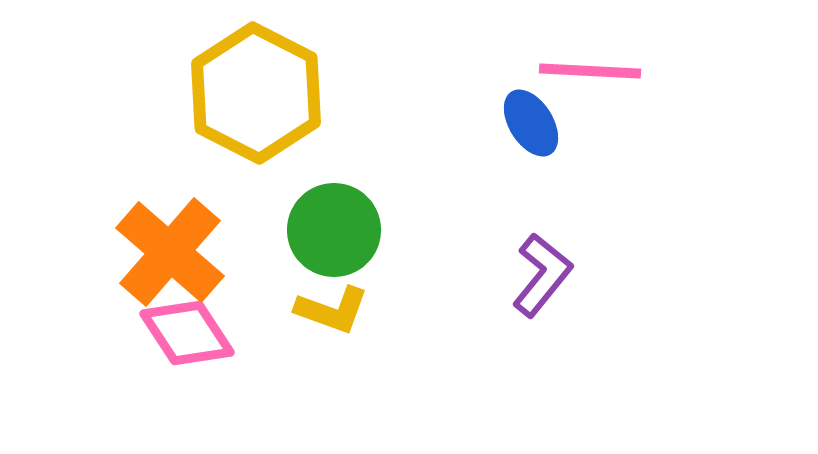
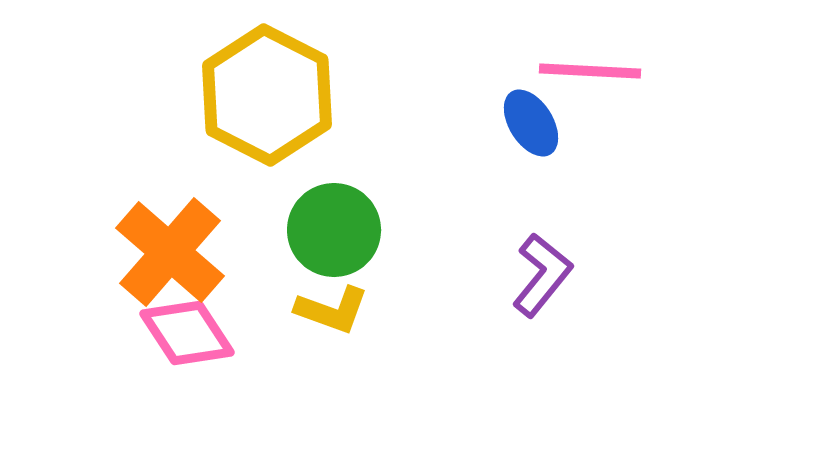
yellow hexagon: moved 11 px right, 2 px down
